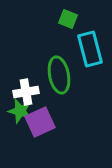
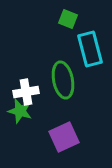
green ellipse: moved 4 px right, 5 px down
purple square: moved 24 px right, 15 px down
